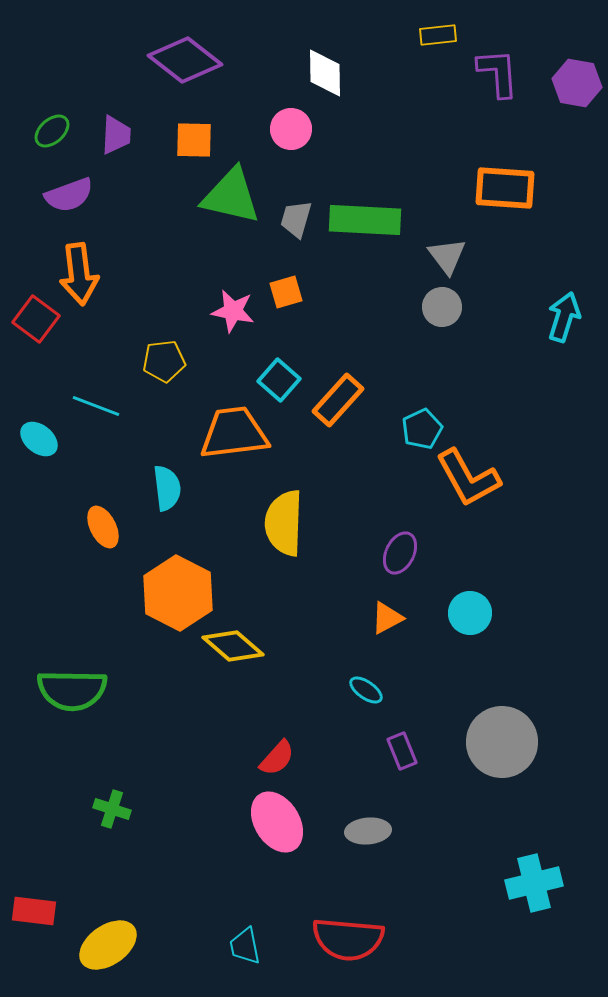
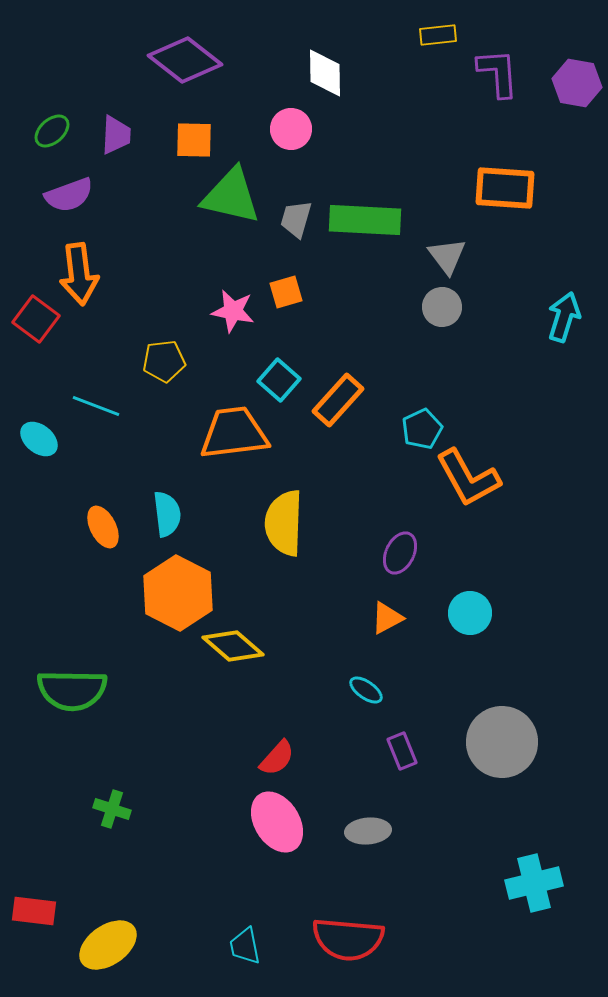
cyan semicircle at (167, 488): moved 26 px down
